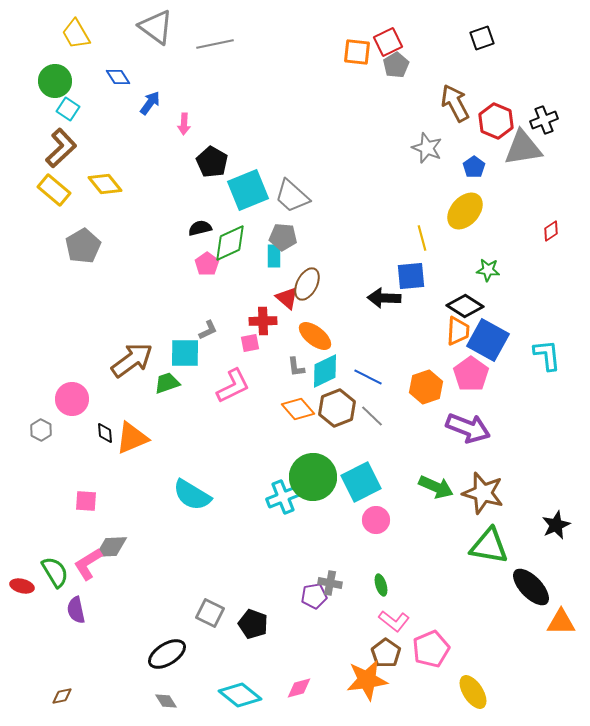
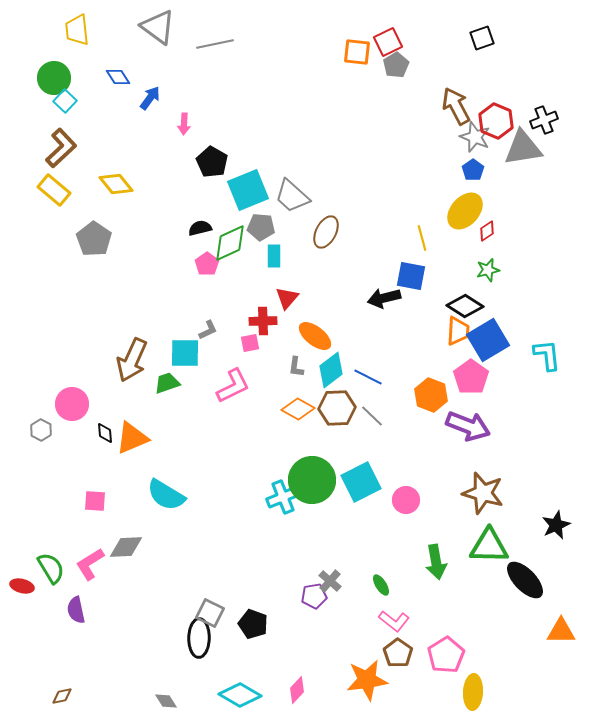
gray triangle at (156, 27): moved 2 px right
yellow trapezoid at (76, 34): moved 1 px right, 4 px up; rotated 24 degrees clockwise
green circle at (55, 81): moved 1 px left, 3 px up
blue arrow at (150, 103): moved 5 px up
brown arrow at (455, 103): moved 1 px right, 3 px down
cyan square at (68, 109): moved 3 px left, 8 px up; rotated 10 degrees clockwise
gray star at (427, 148): moved 48 px right, 11 px up
blue pentagon at (474, 167): moved 1 px left, 3 px down
yellow diamond at (105, 184): moved 11 px right
red diamond at (551, 231): moved 64 px left
gray pentagon at (283, 237): moved 22 px left, 10 px up
gray pentagon at (83, 246): moved 11 px right, 7 px up; rotated 8 degrees counterclockwise
green star at (488, 270): rotated 20 degrees counterclockwise
blue square at (411, 276): rotated 16 degrees clockwise
brown ellipse at (307, 284): moved 19 px right, 52 px up
red triangle at (287, 298): rotated 30 degrees clockwise
black arrow at (384, 298): rotated 16 degrees counterclockwise
blue square at (488, 340): rotated 30 degrees clockwise
brown arrow at (132, 360): rotated 150 degrees clockwise
gray L-shape at (296, 367): rotated 15 degrees clockwise
cyan diamond at (325, 371): moved 6 px right, 1 px up; rotated 12 degrees counterclockwise
pink pentagon at (471, 374): moved 3 px down
orange hexagon at (426, 387): moved 5 px right, 8 px down; rotated 20 degrees counterclockwise
pink circle at (72, 399): moved 5 px down
brown hexagon at (337, 408): rotated 18 degrees clockwise
orange diamond at (298, 409): rotated 20 degrees counterclockwise
purple arrow at (468, 428): moved 2 px up
green circle at (313, 477): moved 1 px left, 3 px down
green arrow at (436, 487): moved 75 px down; rotated 56 degrees clockwise
cyan semicircle at (192, 495): moved 26 px left
pink square at (86, 501): moved 9 px right
pink circle at (376, 520): moved 30 px right, 20 px up
green triangle at (489, 546): rotated 9 degrees counterclockwise
gray diamond at (111, 547): moved 15 px right
pink L-shape at (88, 564): moved 2 px right
green semicircle at (55, 572): moved 4 px left, 4 px up
gray cross at (330, 583): moved 2 px up; rotated 30 degrees clockwise
green ellipse at (381, 585): rotated 15 degrees counterclockwise
black ellipse at (531, 587): moved 6 px left, 7 px up
orange triangle at (561, 622): moved 9 px down
pink pentagon at (431, 649): moved 15 px right, 6 px down; rotated 9 degrees counterclockwise
brown pentagon at (386, 653): moved 12 px right
black ellipse at (167, 654): moved 32 px right, 16 px up; rotated 57 degrees counterclockwise
pink diamond at (299, 688): moved 2 px left, 2 px down; rotated 32 degrees counterclockwise
yellow ellipse at (473, 692): rotated 36 degrees clockwise
cyan diamond at (240, 695): rotated 9 degrees counterclockwise
